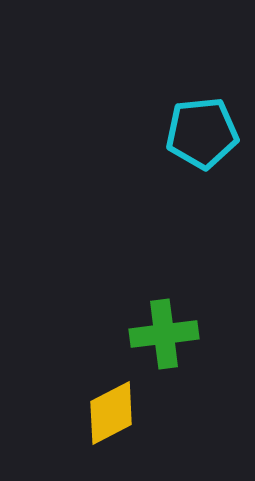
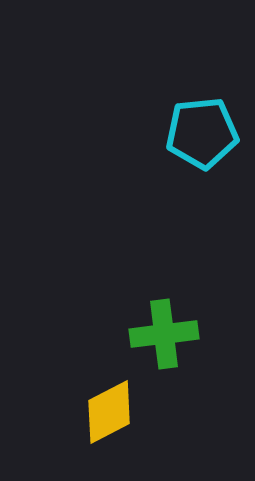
yellow diamond: moved 2 px left, 1 px up
